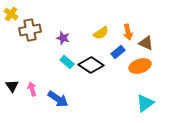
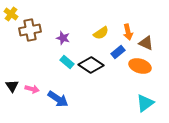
orange ellipse: rotated 35 degrees clockwise
pink arrow: rotated 120 degrees clockwise
